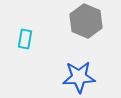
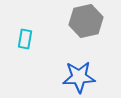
gray hexagon: rotated 24 degrees clockwise
